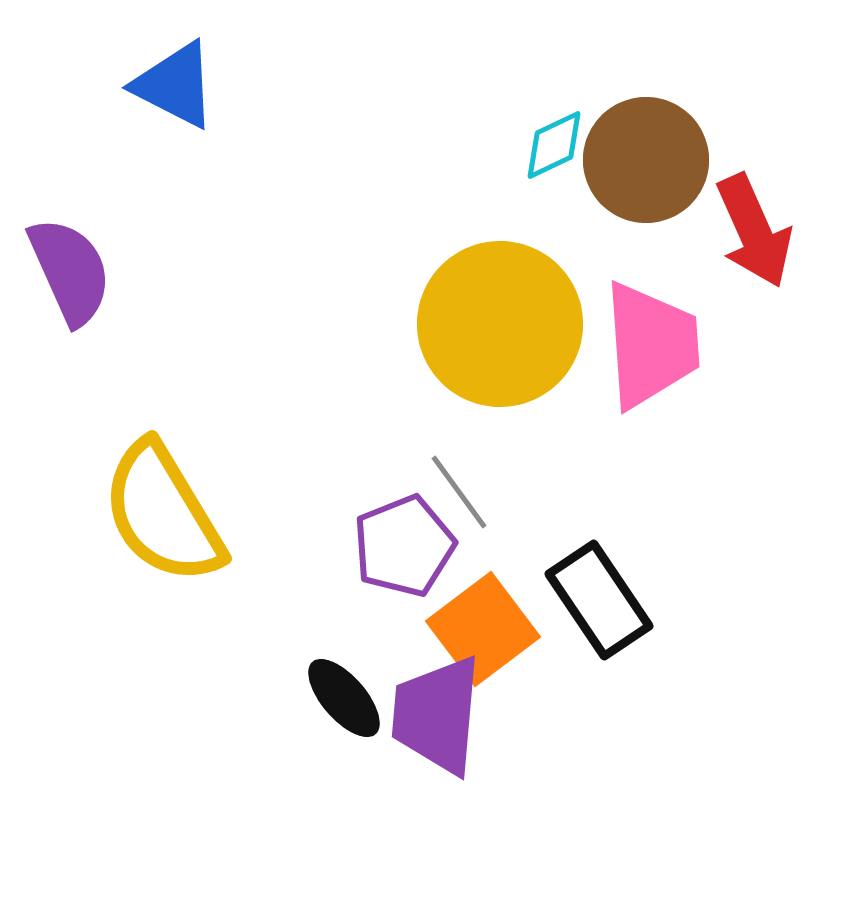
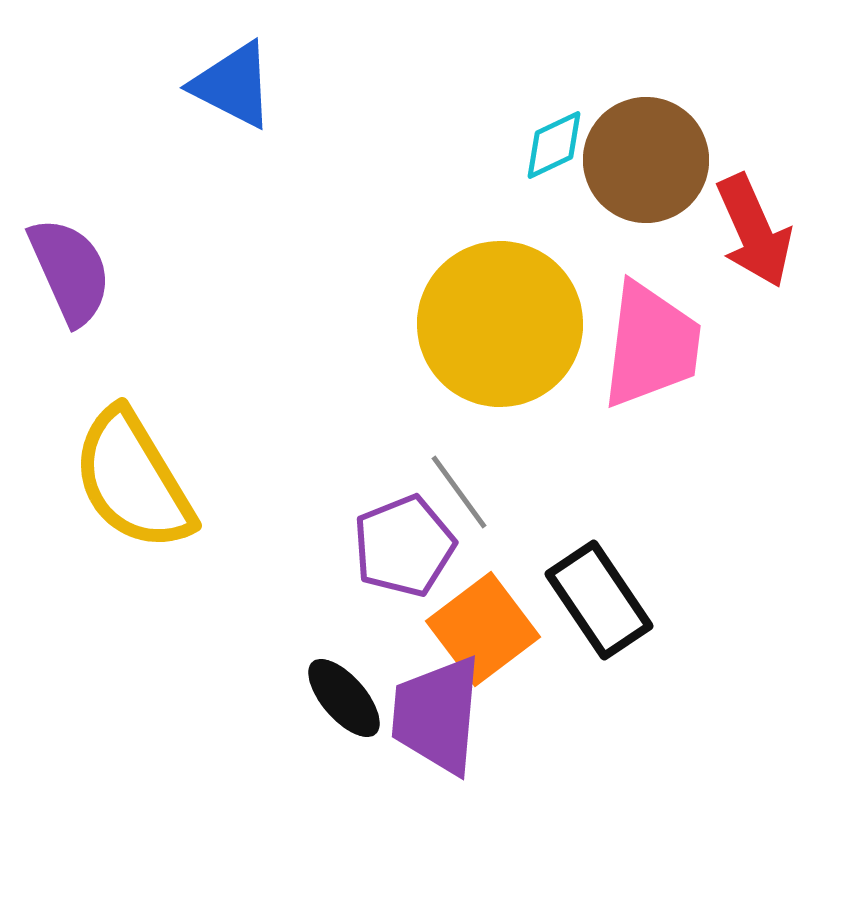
blue triangle: moved 58 px right
pink trapezoid: rotated 11 degrees clockwise
yellow semicircle: moved 30 px left, 33 px up
